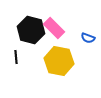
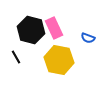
pink rectangle: rotated 20 degrees clockwise
black line: rotated 24 degrees counterclockwise
yellow hexagon: moved 1 px up
